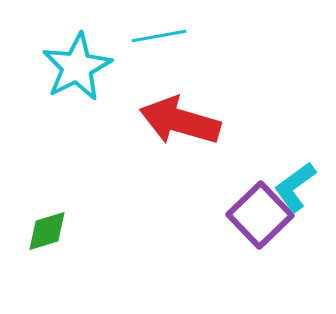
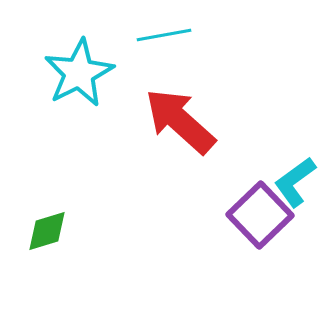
cyan line: moved 5 px right, 1 px up
cyan star: moved 2 px right, 6 px down
red arrow: rotated 26 degrees clockwise
cyan L-shape: moved 5 px up
